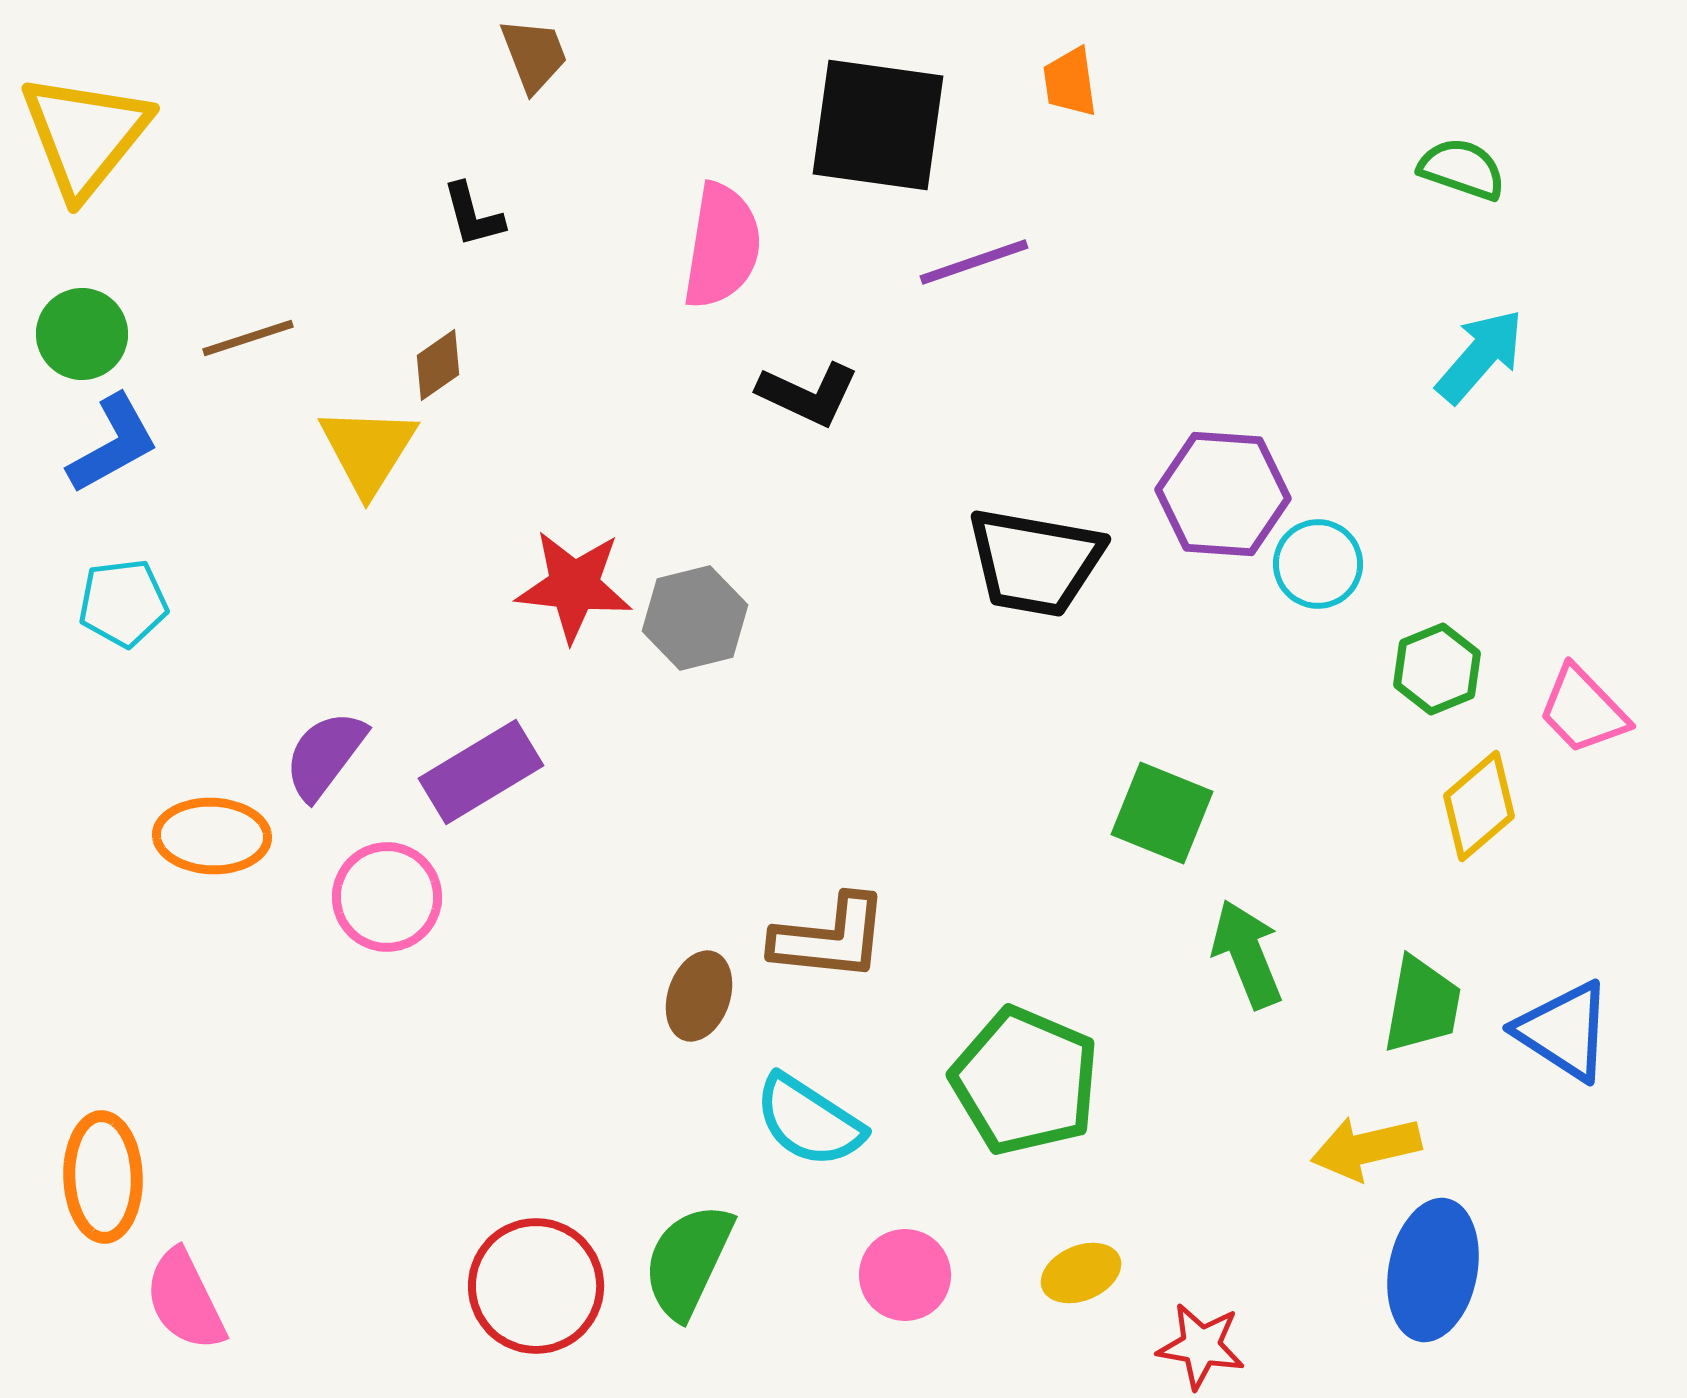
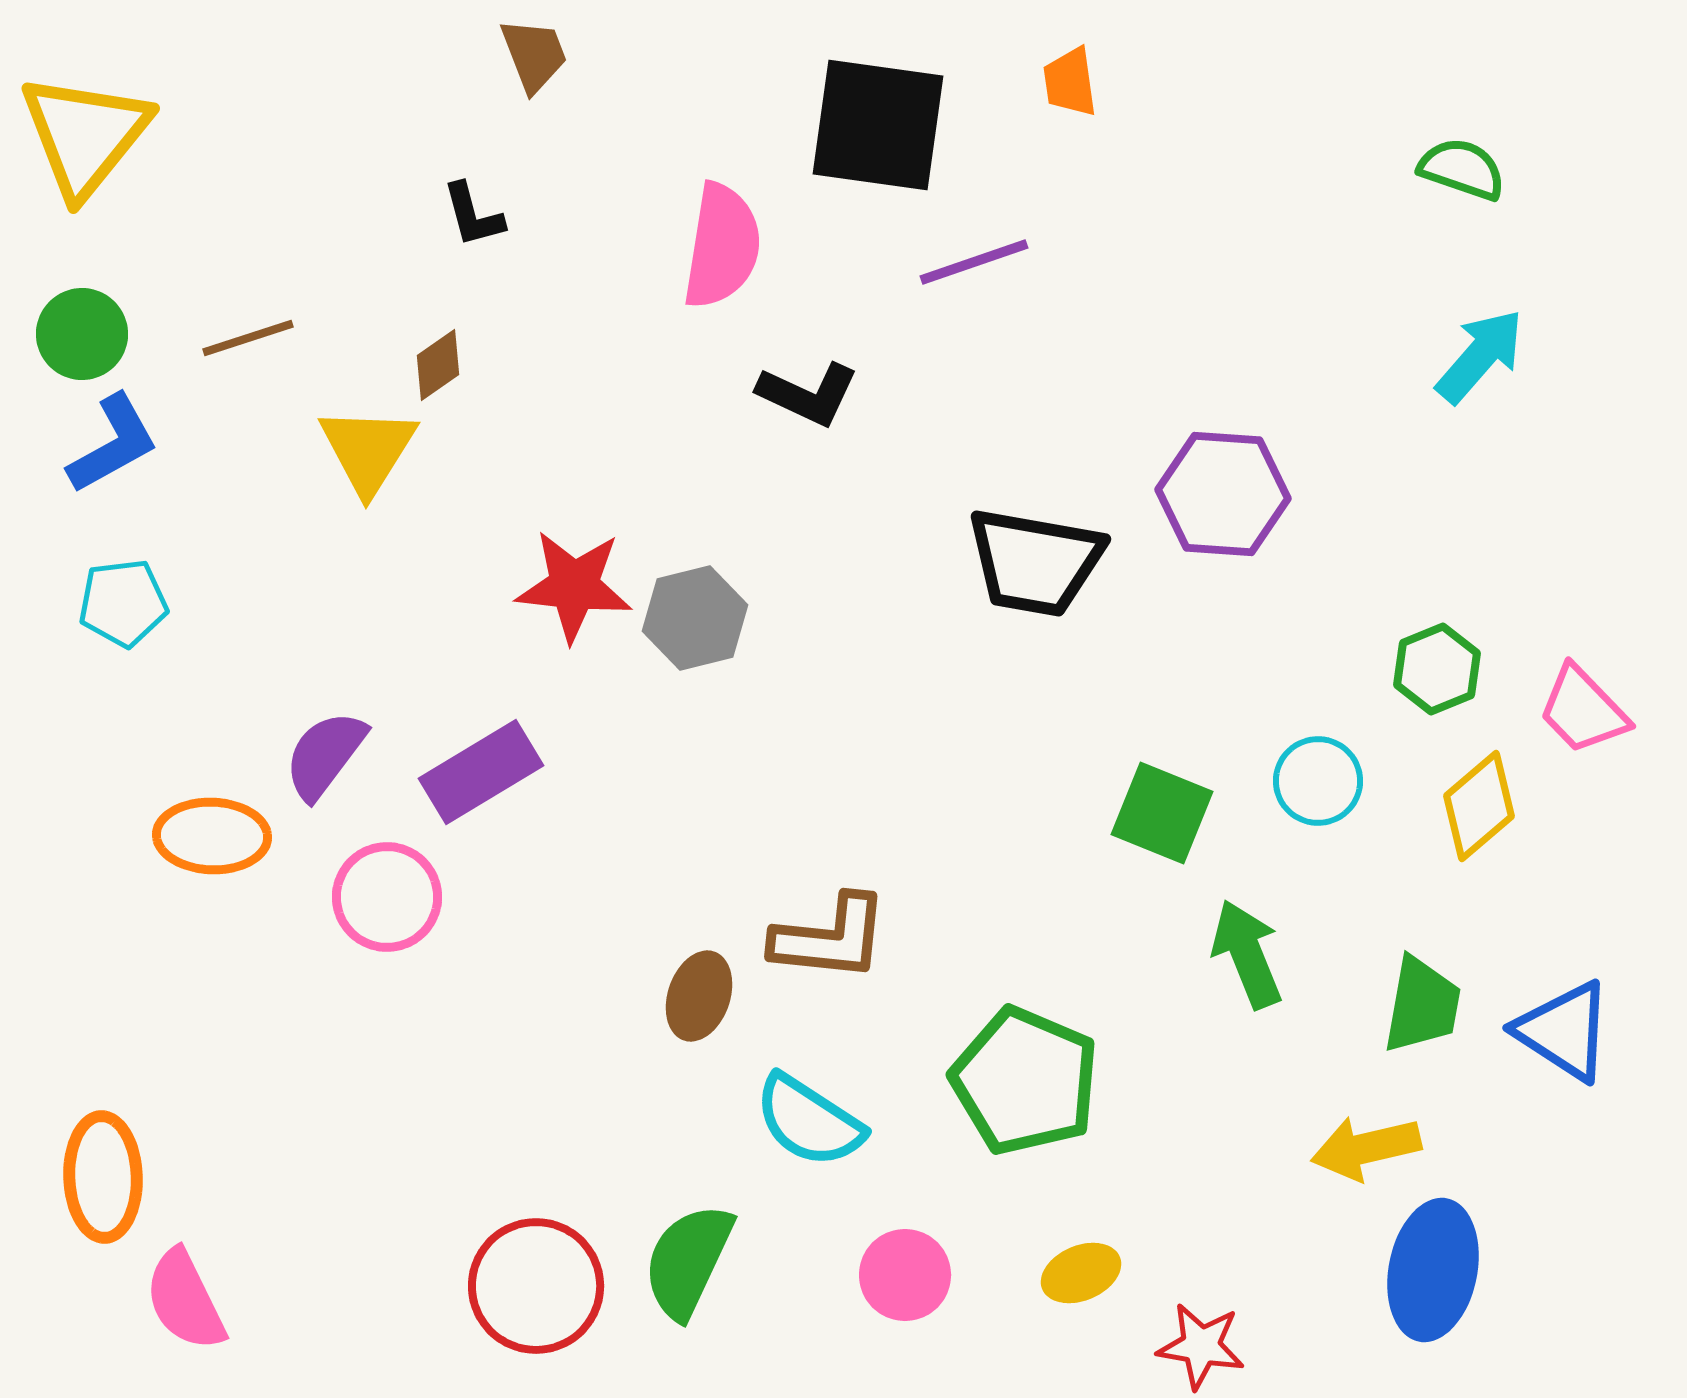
cyan circle at (1318, 564): moved 217 px down
